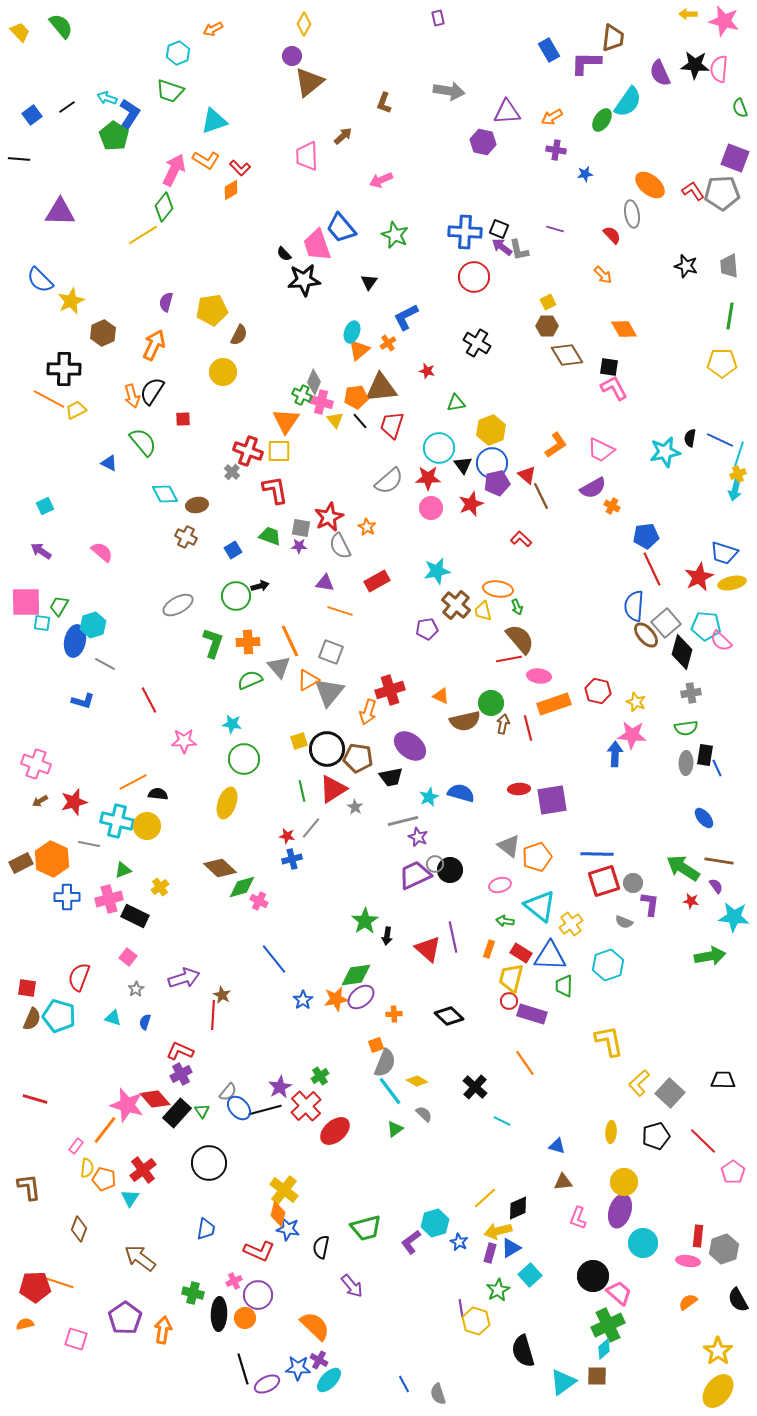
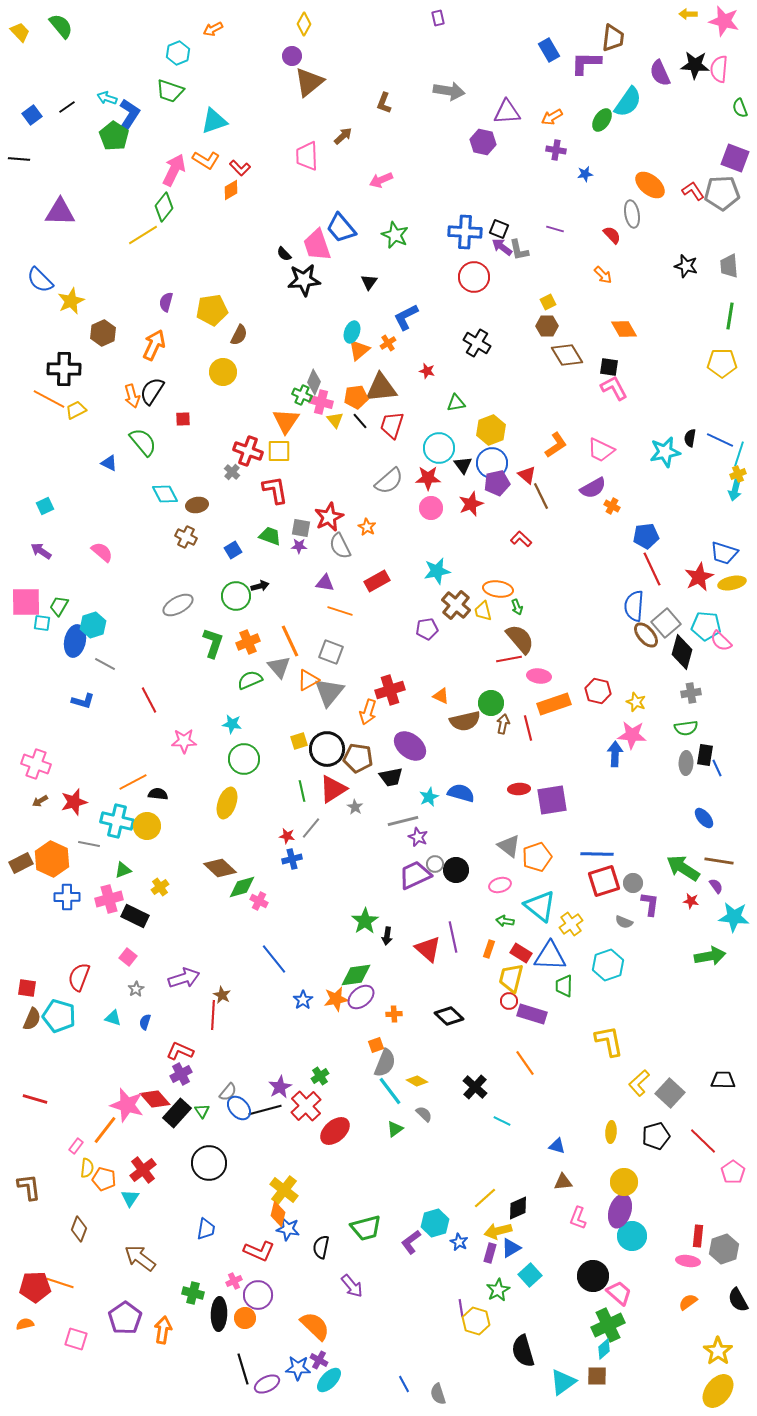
orange cross at (248, 642): rotated 20 degrees counterclockwise
black circle at (450, 870): moved 6 px right
cyan circle at (643, 1243): moved 11 px left, 7 px up
